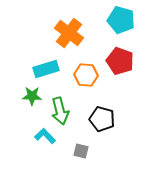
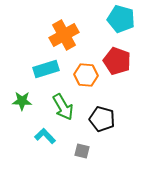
cyan pentagon: moved 1 px up
orange cross: moved 5 px left, 2 px down; rotated 24 degrees clockwise
red pentagon: moved 3 px left
green star: moved 10 px left, 5 px down
green arrow: moved 3 px right, 4 px up; rotated 16 degrees counterclockwise
gray square: moved 1 px right
